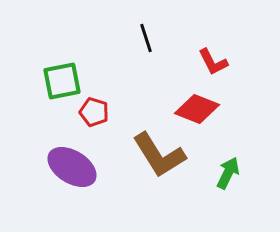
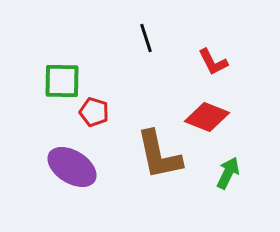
green square: rotated 12 degrees clockwise
red diamond: moved 10 px right, 8 px down
brown L-shape: rotated 20 degrees clockwise
